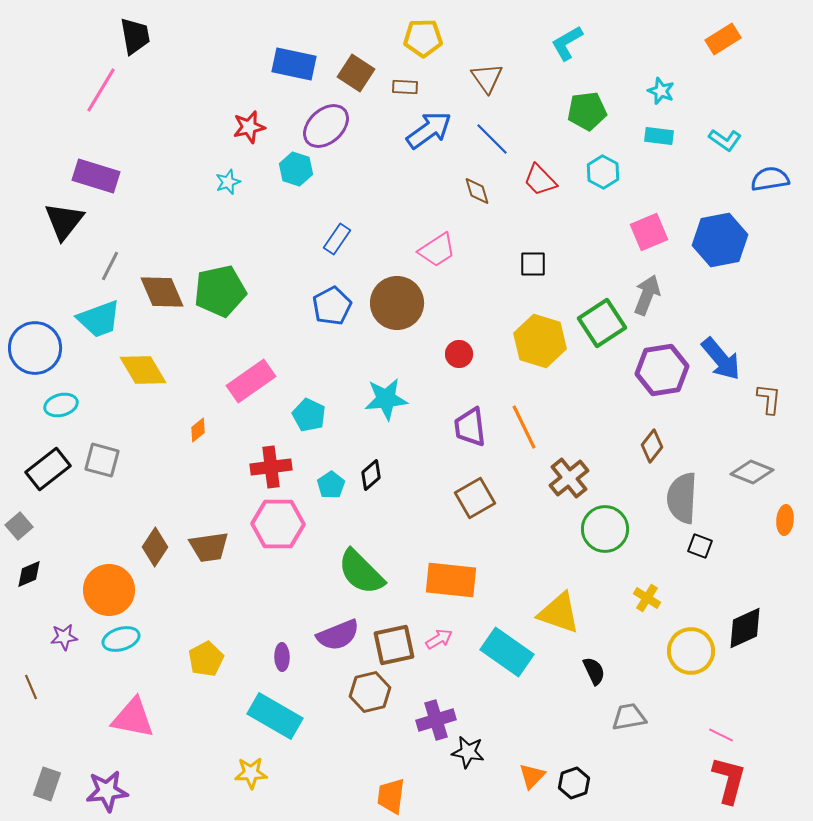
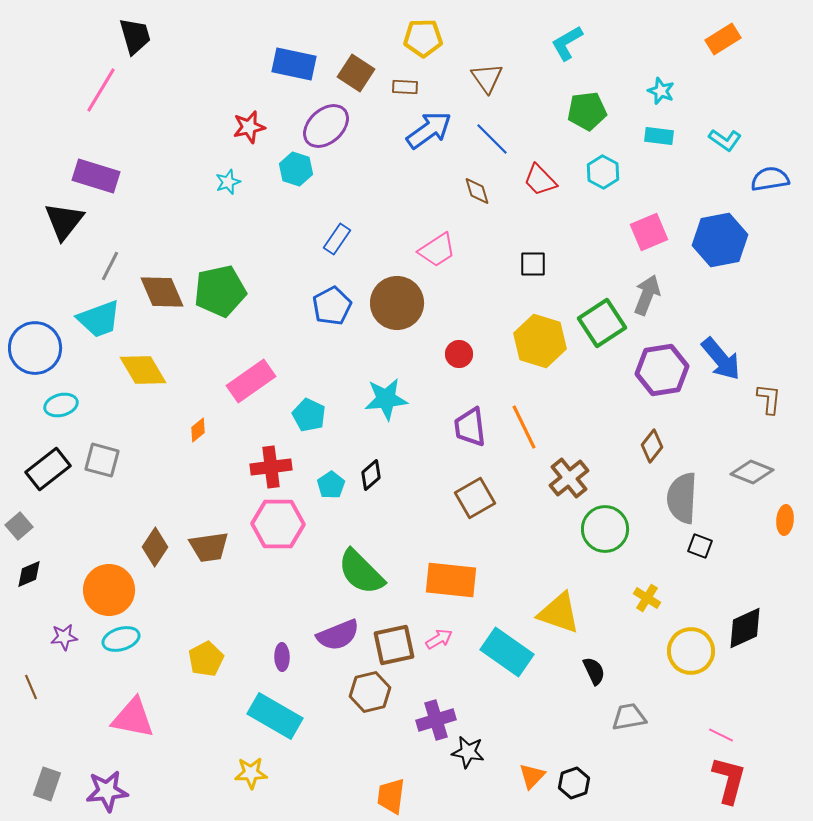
black trapezoid at (135, 36): rotated 6 degrees counterclockwise
